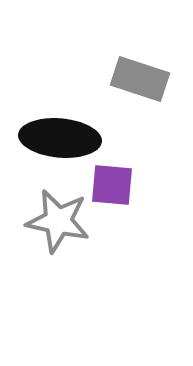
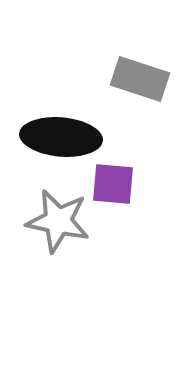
black ellipse: moved 1 px right, 1 px up
purple square: moved 1 px right, 1 px up
